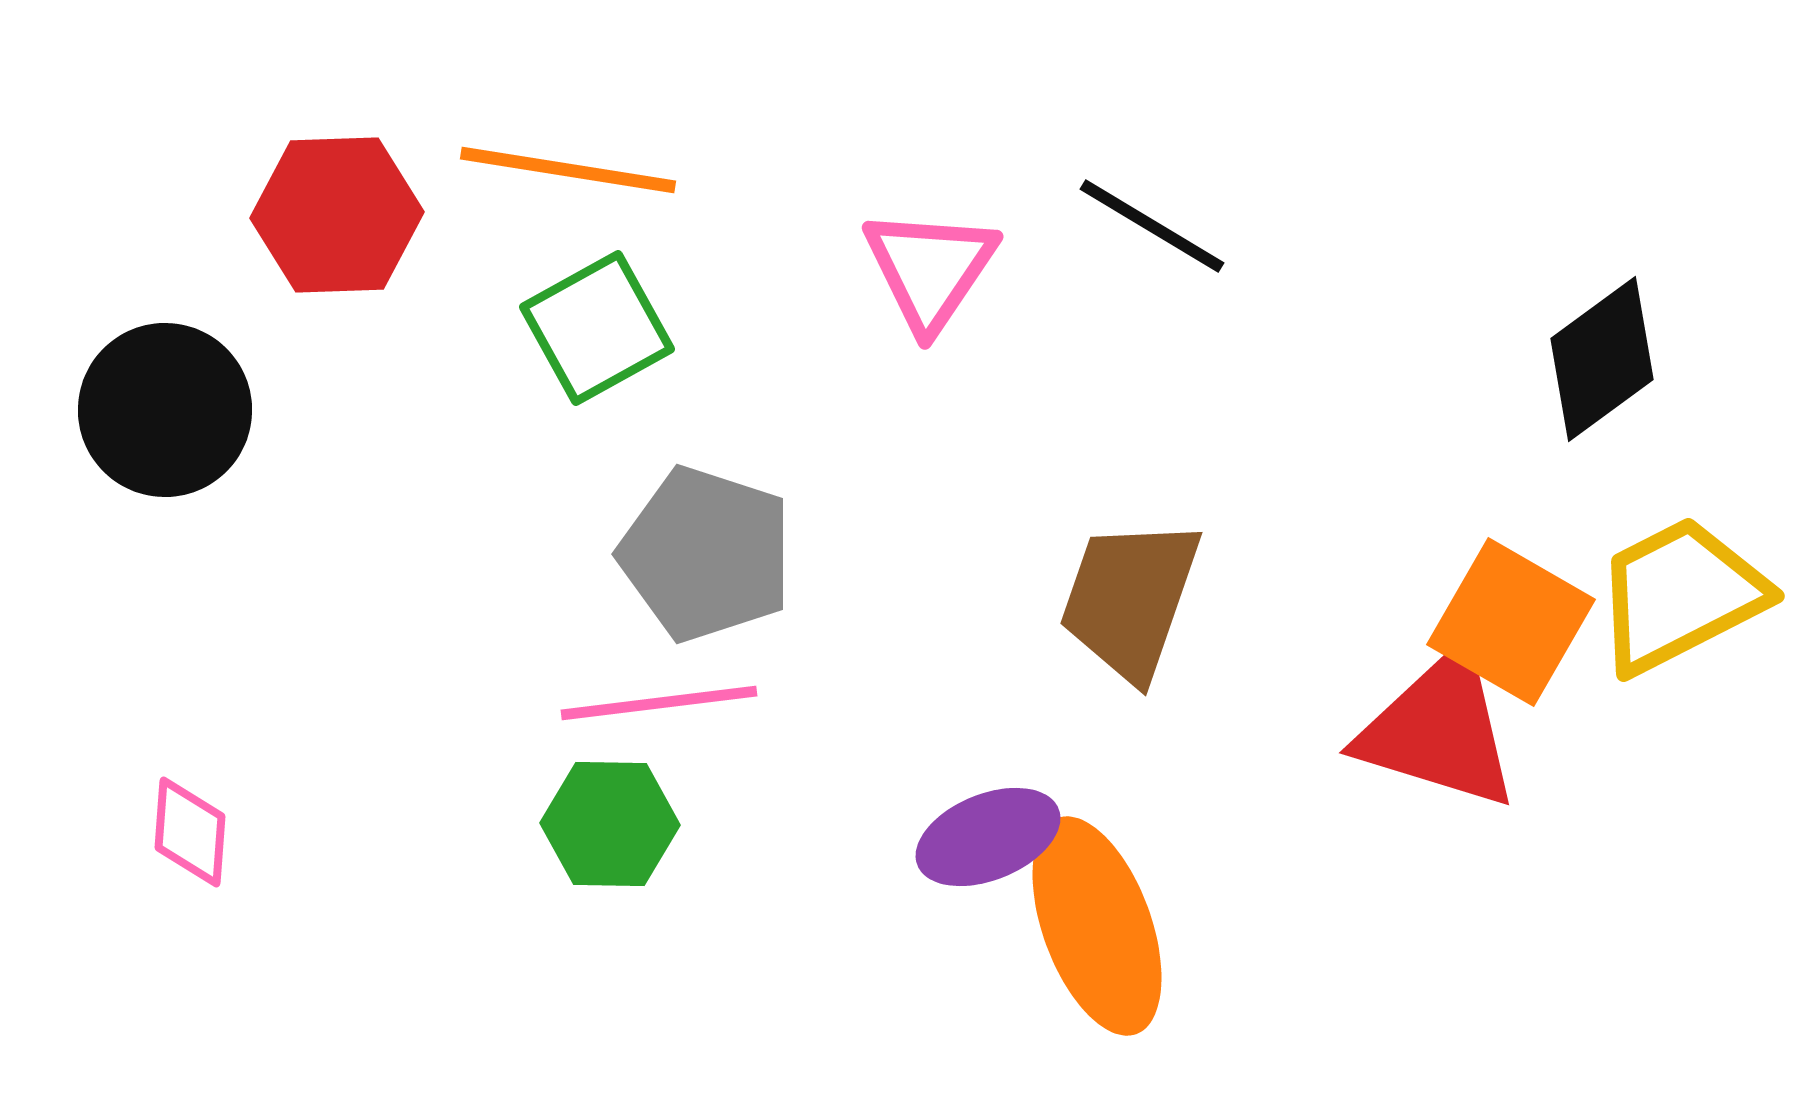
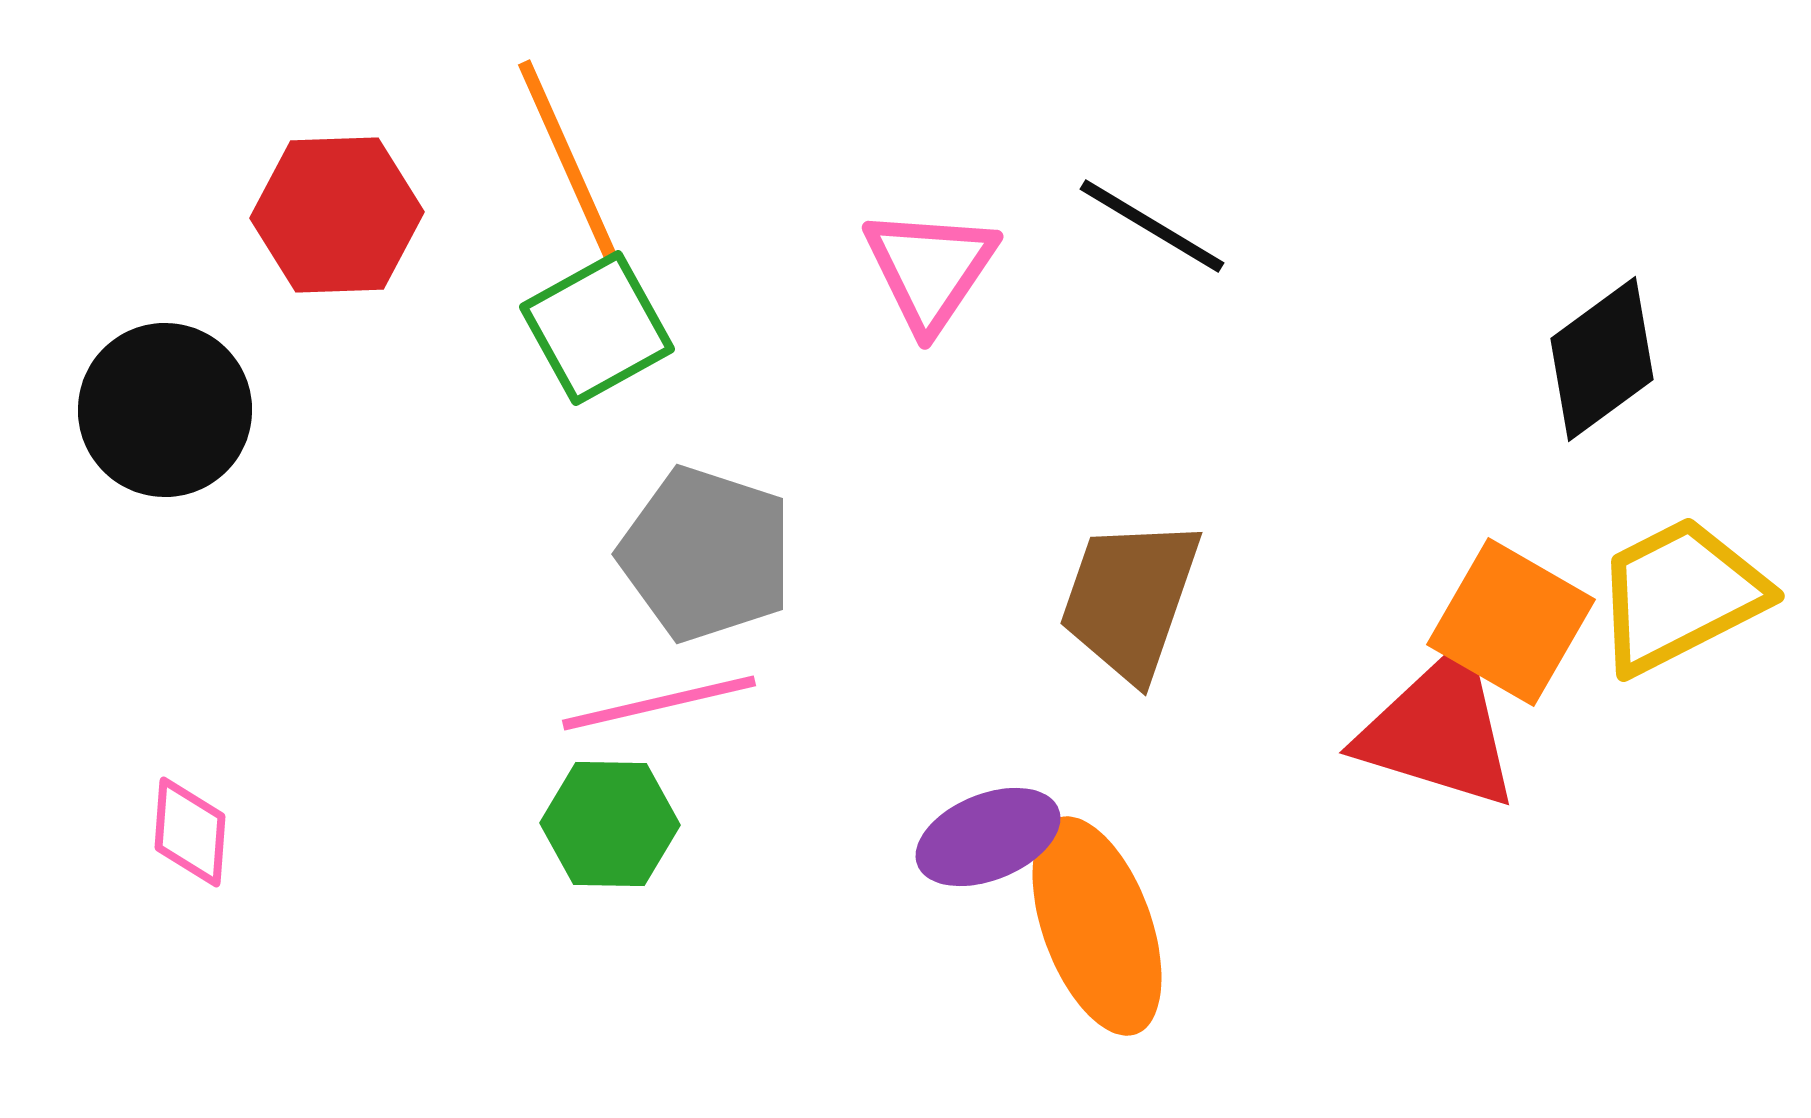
orange line: moved 9 px up; rotated 57 degrees clockwise
pink line: rotated 6 degrees counterclockwise
